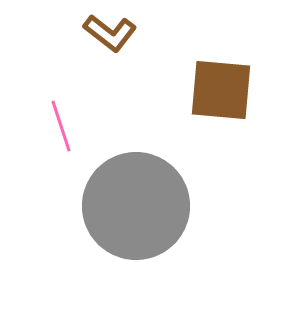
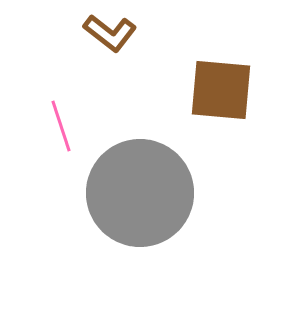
gray circle: moved 4 px right, 13 px up
